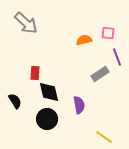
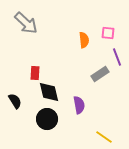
orange semicircle: rotated 98 degrees clockwise
